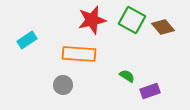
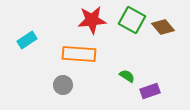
red star: rotated 8 degrees clockwise
